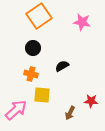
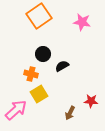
black circle: moved 10 px right, 6 px down
yellow square: moved 3 px left, 1 px up; rotated 36 degrees counterclockwise
